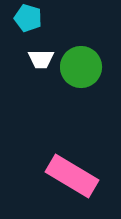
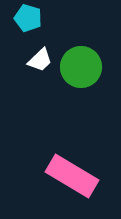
white trapezoid: moved 1 px left, 1 px down; rotated 44 degrees counterclockwise
